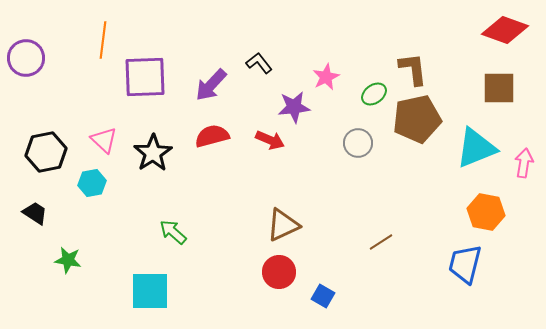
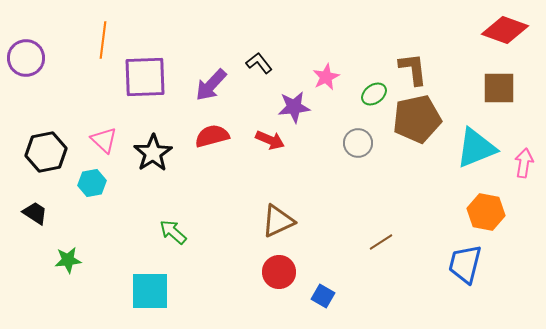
brown triangle: moved 5 px left, 4 px up
green star: rotated 16 degrees counterclockwise
